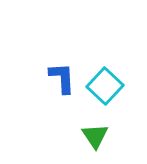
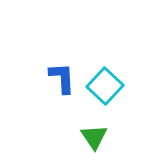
green triangle: moved 1 px left, 1 px down
